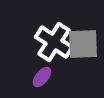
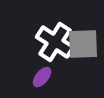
white cross: moved 1 px right
